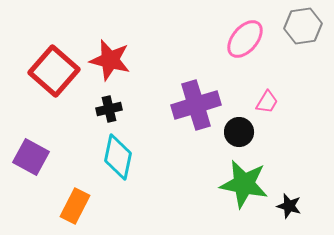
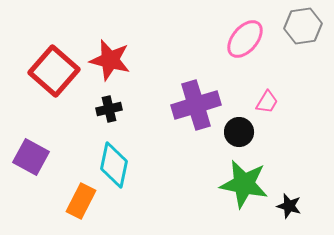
cyan diamond: moved 4 px left, 8 px down
orange rectangle: moved 6 px right, 5 px up
